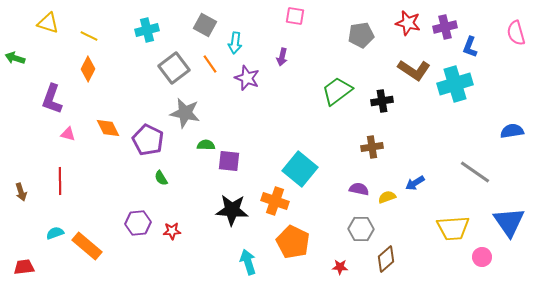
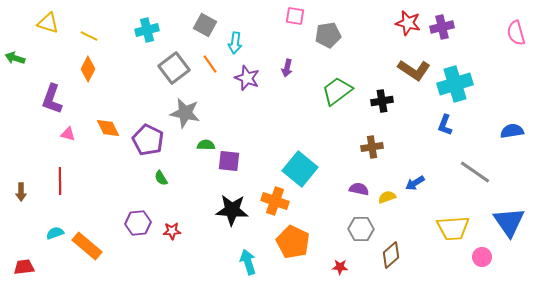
purple cross at (445, 27): moved 3 px left
gray pentagon at (361, 35): moved 33 px left
blue L-shape at (470, 47): moved 25 px left, 78 px down
purple arrow at (282, 57): moved 5 px right, 11 px down
brown arrow at (21, 192): rotated 18 degrees clockwise
brown diamond at (386, 259): moved 5 px right, 4 px up
